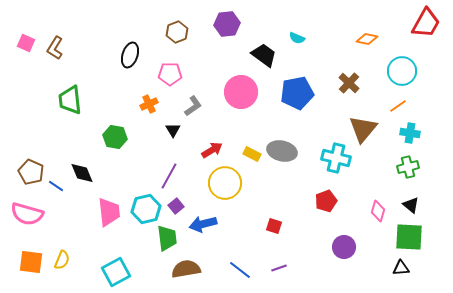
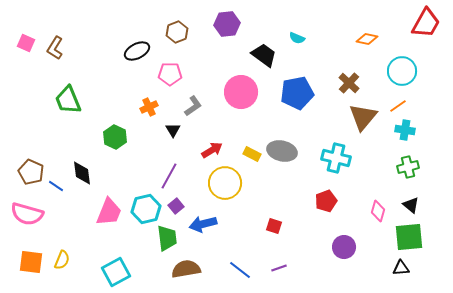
black ellipse at (130, 55): moved 7 px right, 4 px up; rotated 45 degrees clockwise
green trapezoid at (70, 100): moved 2 px left; rotated 16 degrees counterclockwise
orange cross at (149, 104): moved 3 px down
brown triangle at (363, 129): moved 12 px up
cyan cross at (410, 133): moved 5 px left, 3 px up
green hexagon at (115, 137): rotated 15 degrees clockwise
black diamond at (82, 173): rotated 15 degrees clockwise
pink trapezoid at (109, 212): rotated 28 degrees clockwise
green square at (409, 237): rotated 8 degrees counterclockwise
